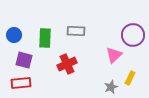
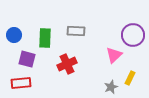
purple square: moved 3 px right, 1 px up
